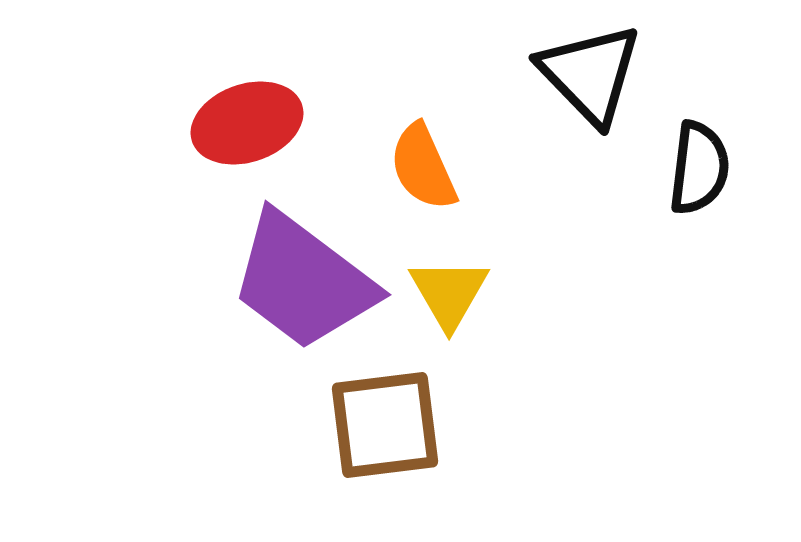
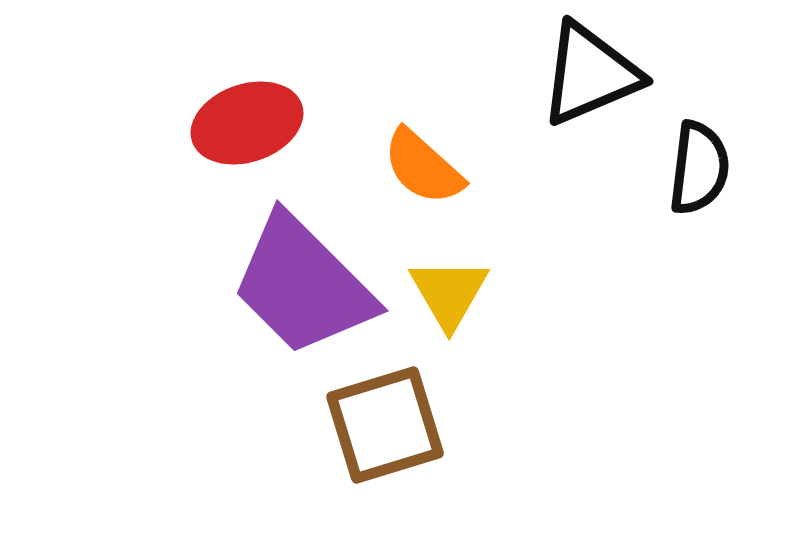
black triangle: rotated 51 degrees clockwise
orange semicircle: rotated 24 degrees counterclockwise
purple trapezoid: moved 4 px down; rotated 8 degrees clockwise
brown square: rotated 10 degrees counterclockwise
